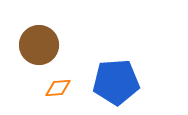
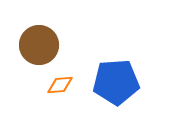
orange diamond: moved 2 px right, 3 px up
